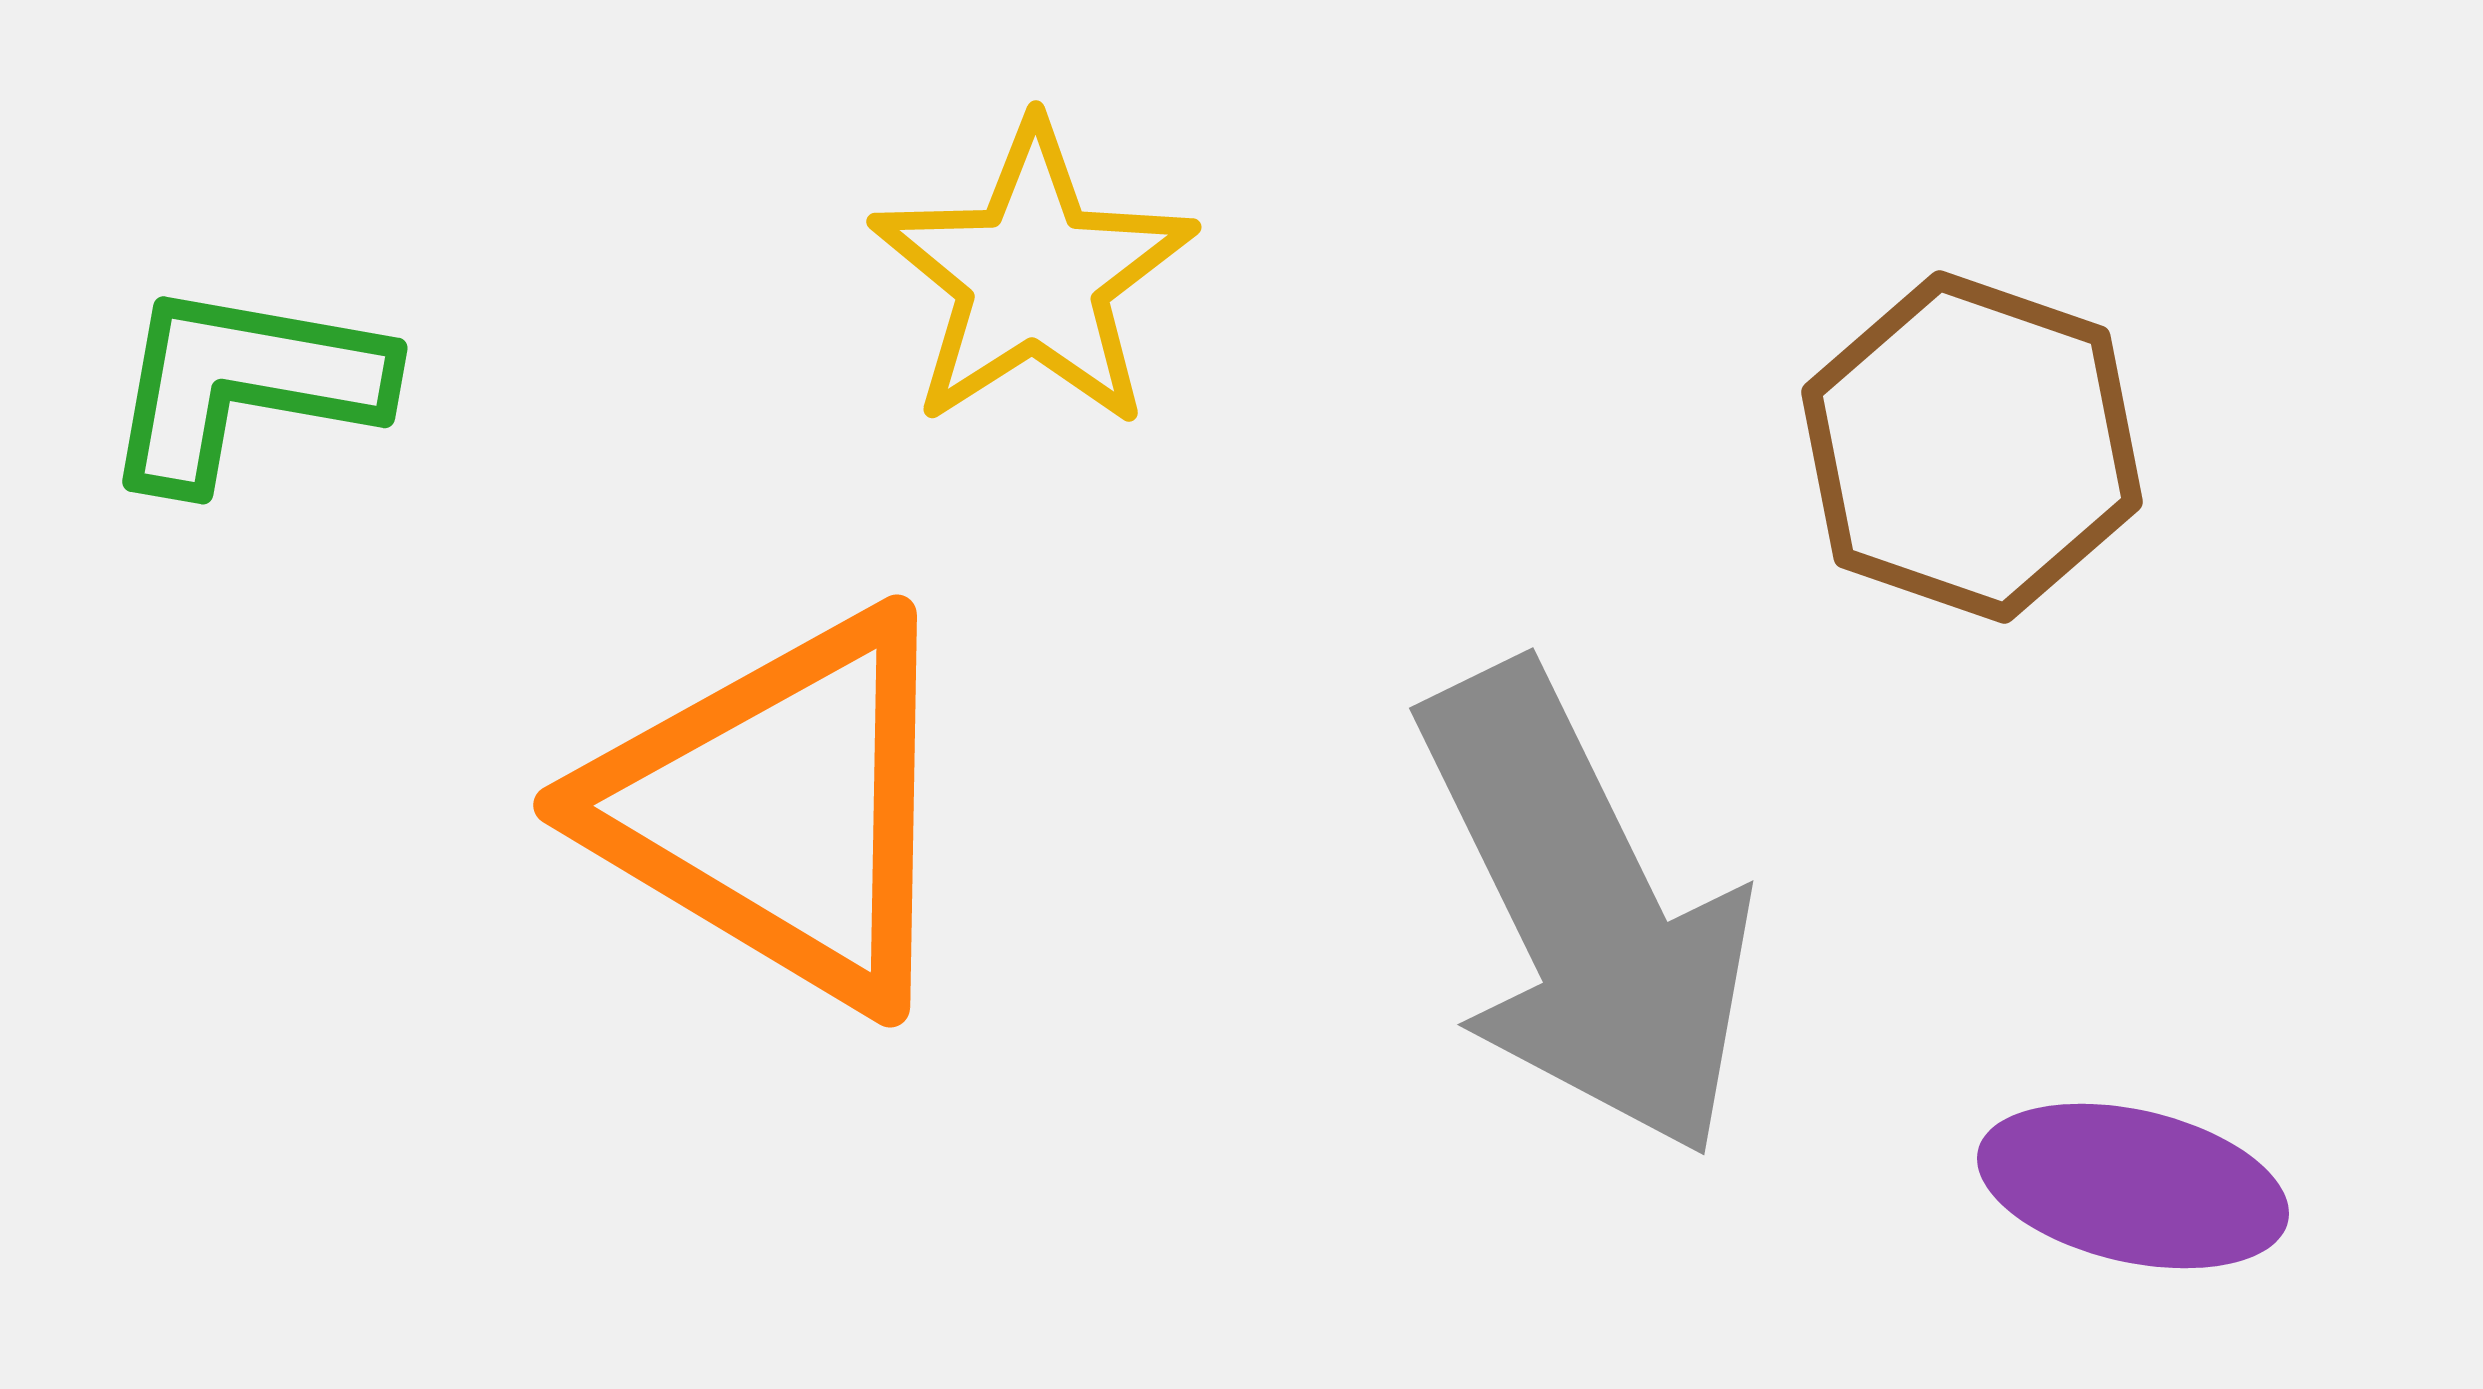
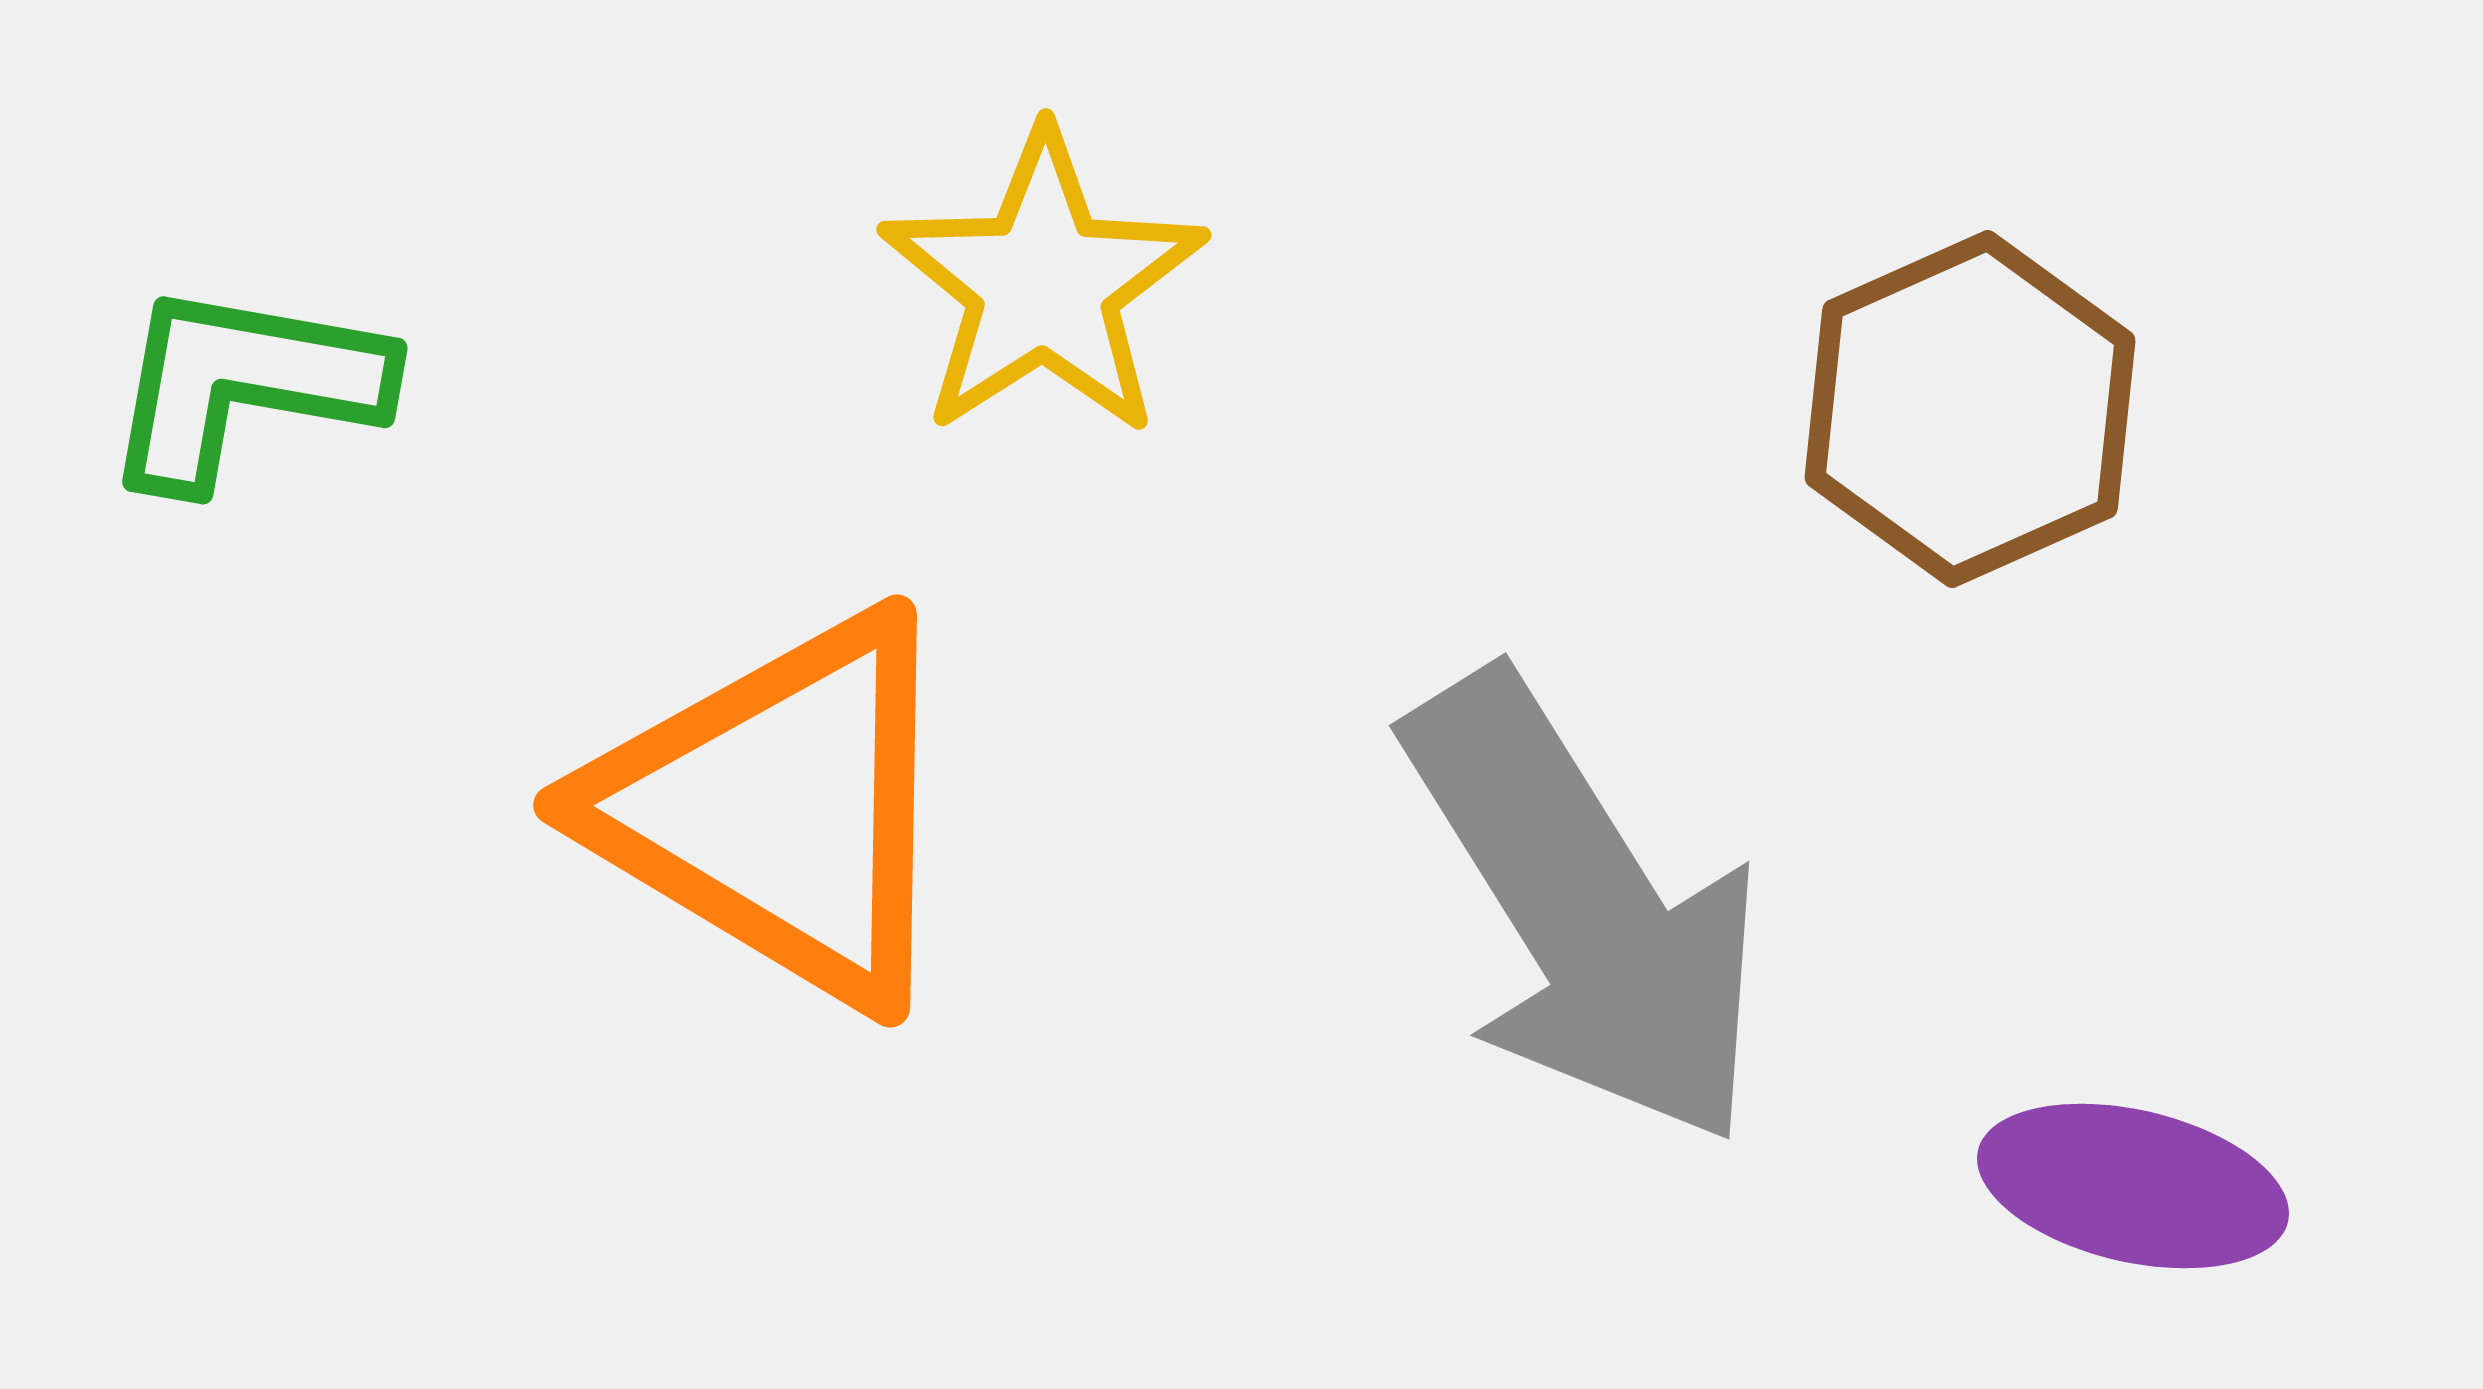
yellow star: moved 10 px right, 8 px down
brown hexagon: moved 2 px left, 38 px up; rotated 17 degrees clockwise
gray arrow: moved 2 px up; rotated 6 degrees counterclockwise
